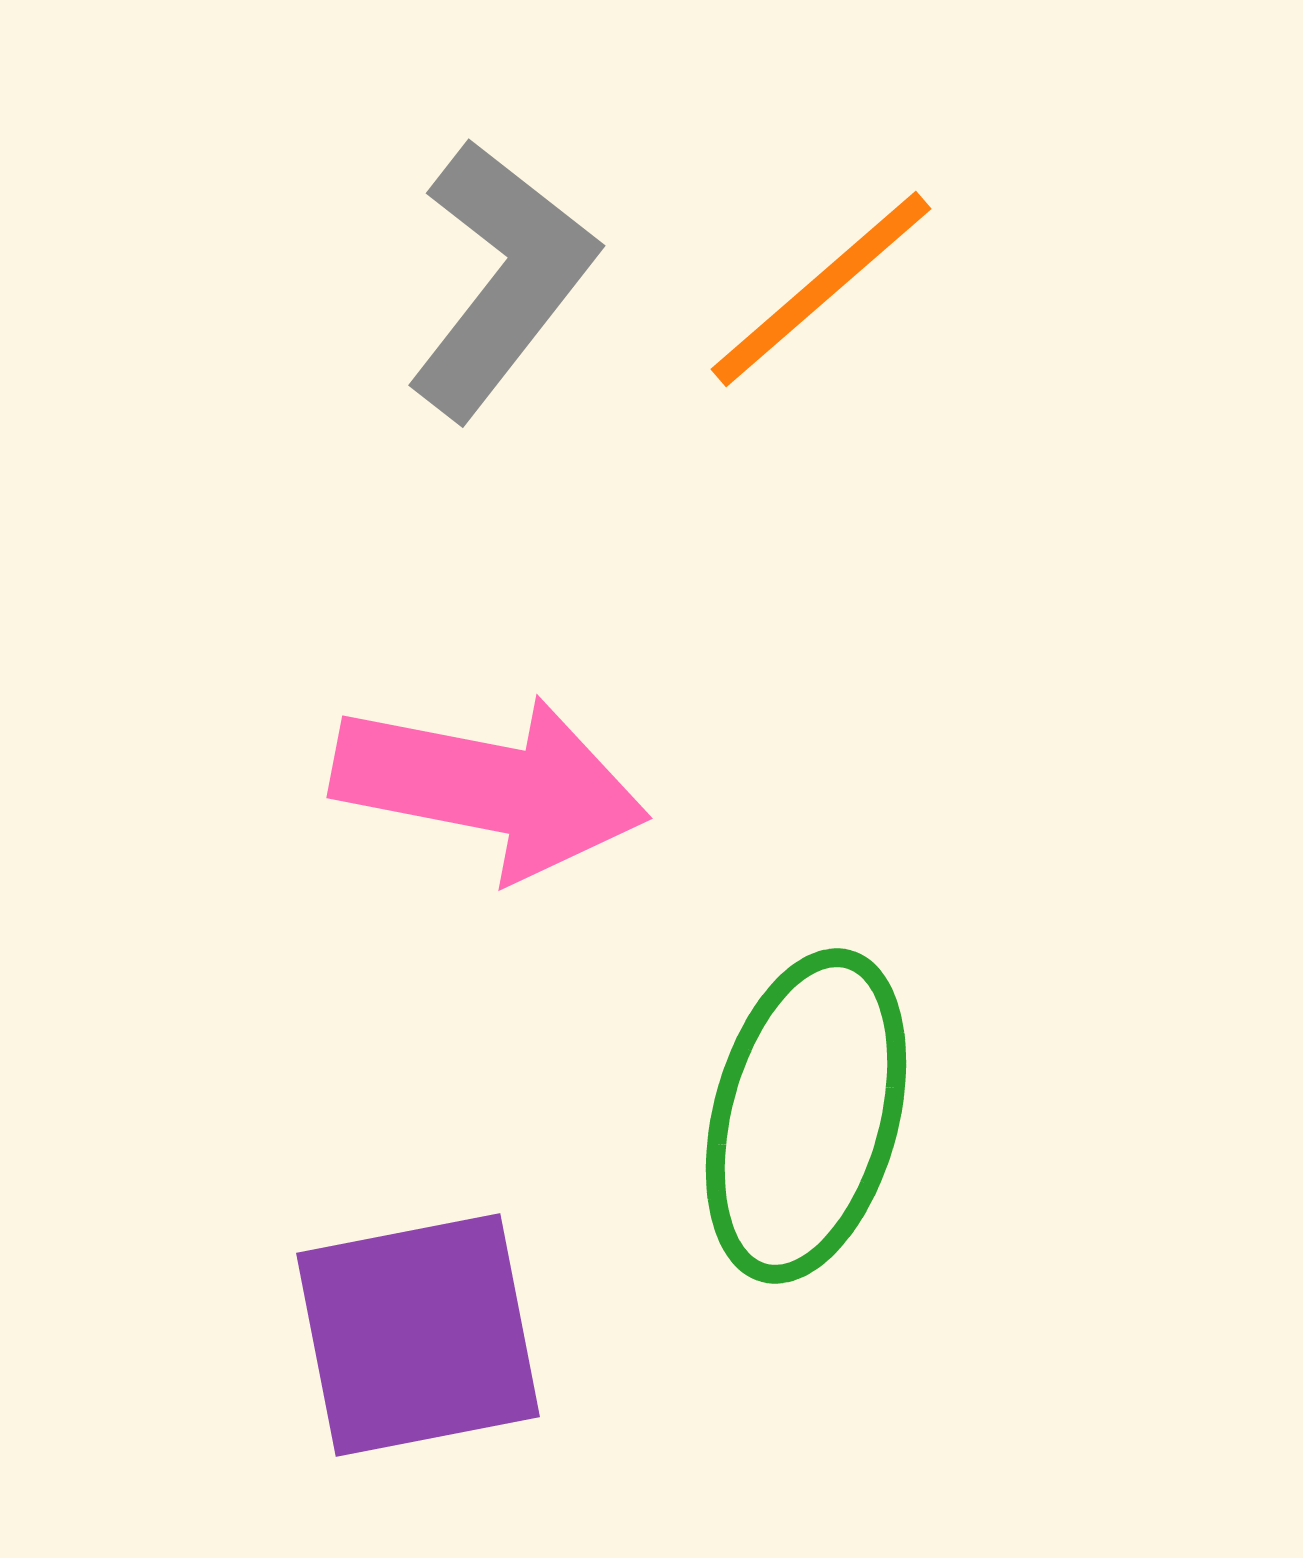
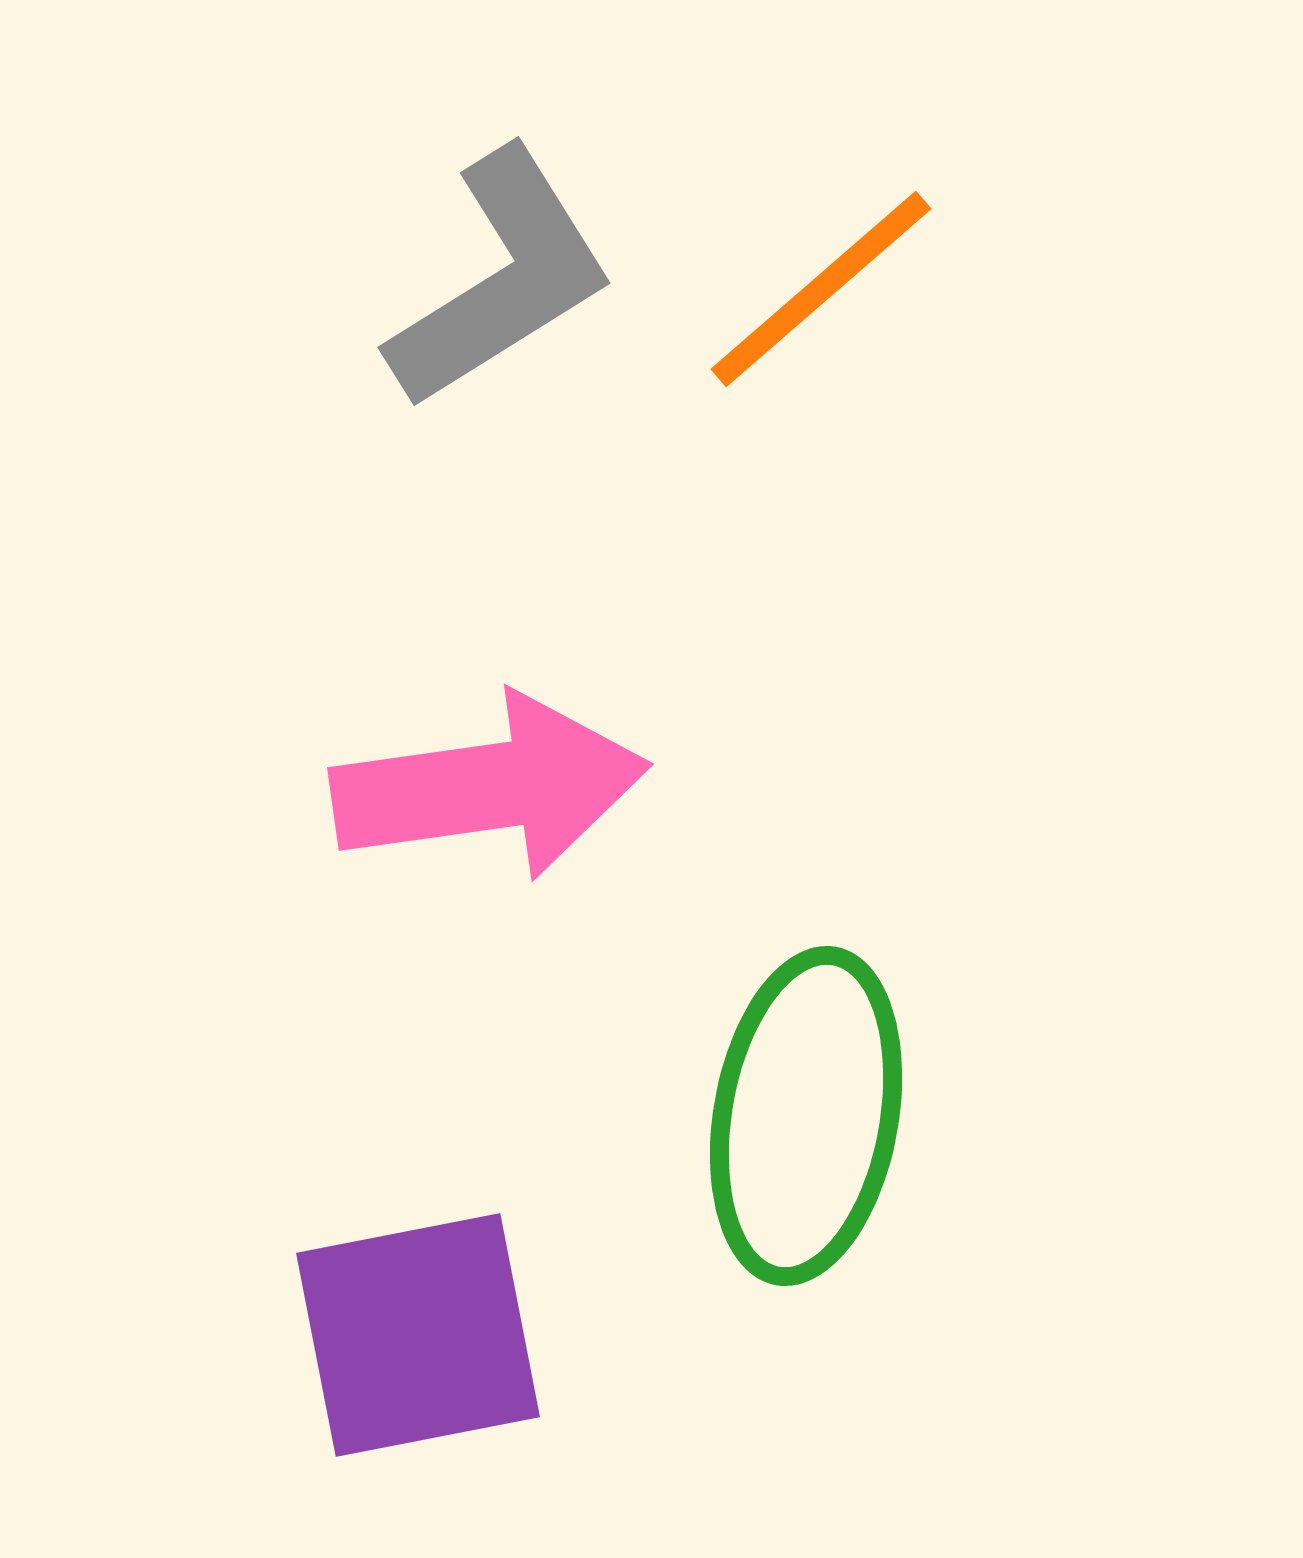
gray L-shape: rotated 20 degrees clockwise
pink arrow: rotated 19 degrees counterclockwise
green ellipse: rotated 5 degrees counterclockwise
